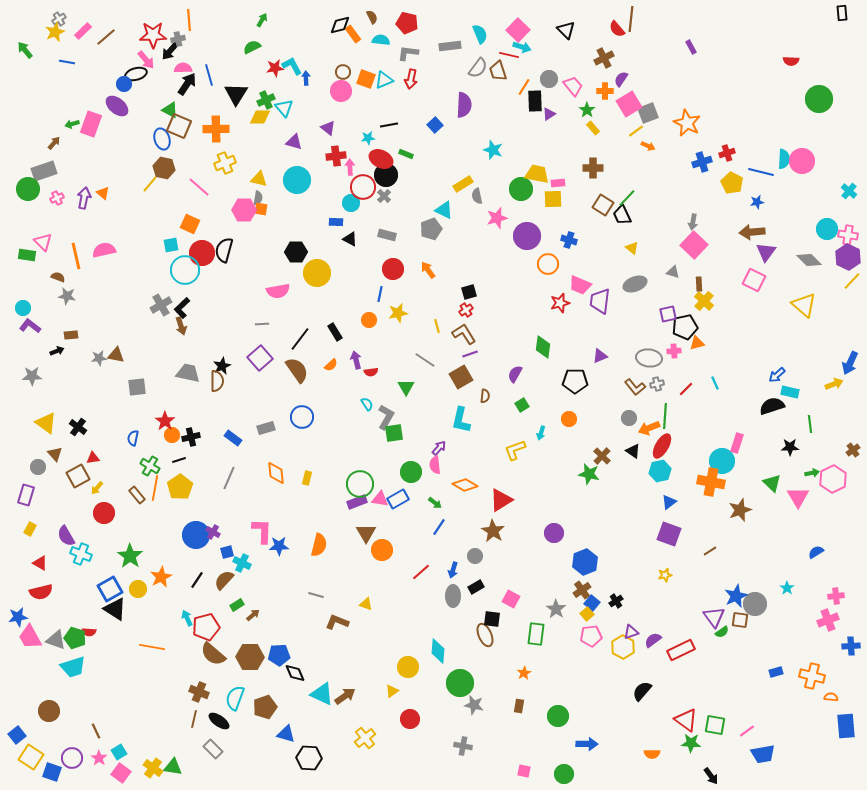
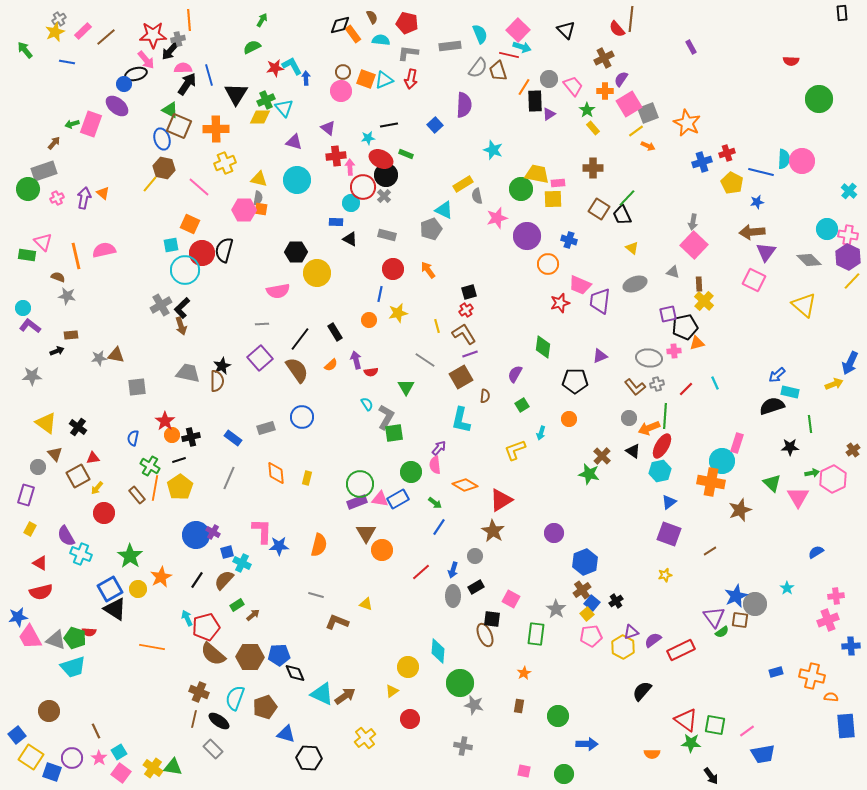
brown square at (603, 205): moved 4 px left, 4 px down
